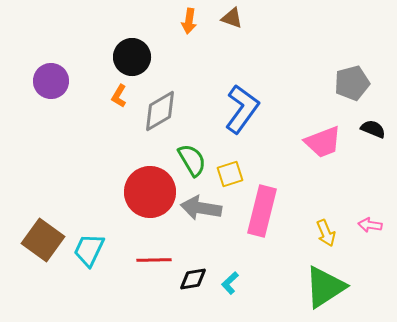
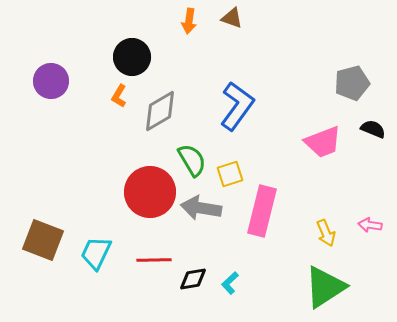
blue L-shape: moved 5 px left, 3 px up
brown square: rotated 15 degrees counterclockwise
cyan trapezoid: moved 7 px right, 3 px down
